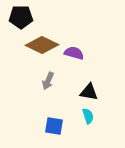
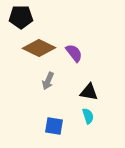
brown diamond: moved 3 px left, 3 px down
purple semicircle: rotated 36 degrees clockwise
